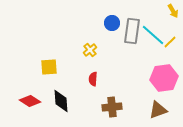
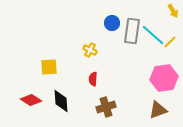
yellow cross: rotated 24 degrees counterclockwise
red diamond: moved 1 px right, 1 px up
brown cross: moved 6 px left; rotated 12 degrees counterclockwise
